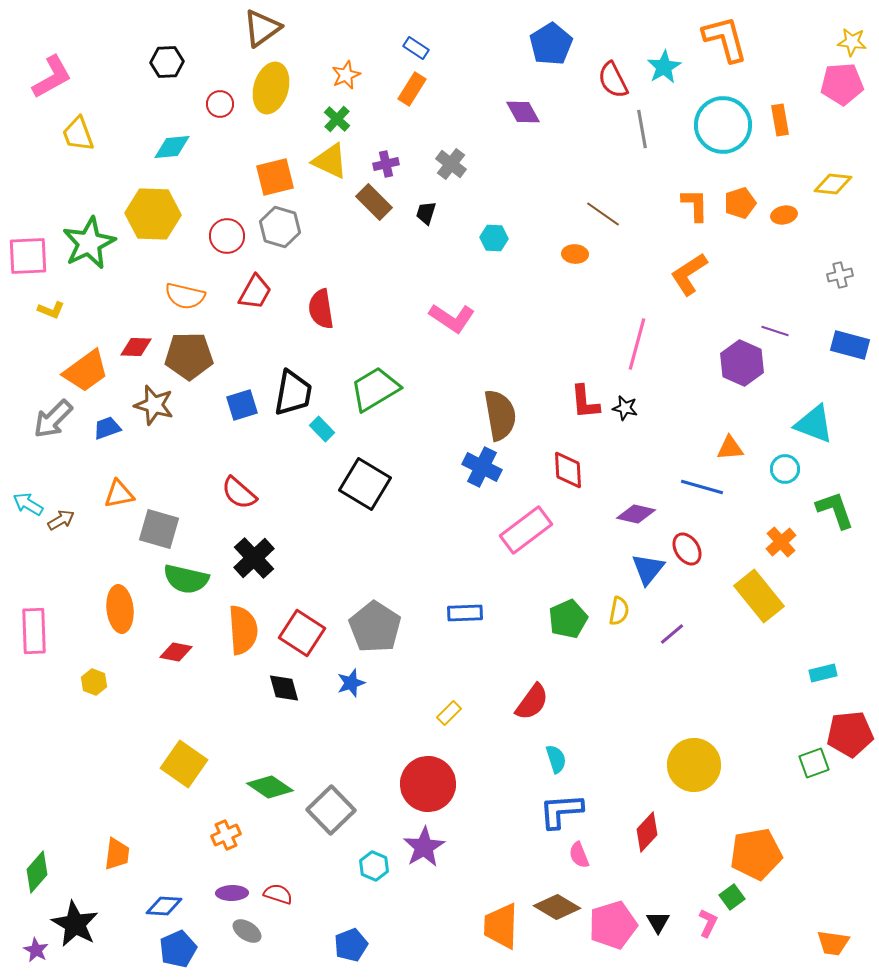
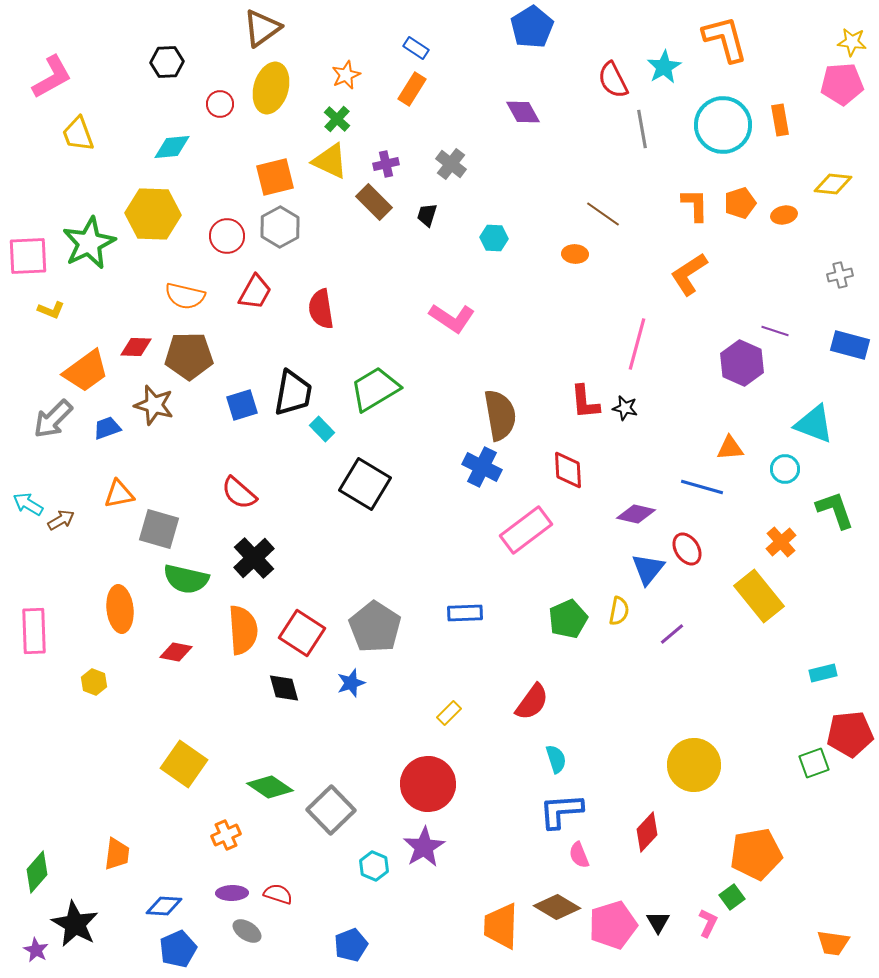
blue pentagon at (551, 44): moved 19 px left, 17 px up
black trapezoid at (426, 213): moved 1 px right, 2 px down
gray hexagon at (280, 227): rotated 15 degrees clockwise
